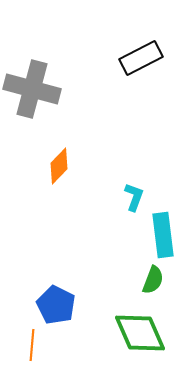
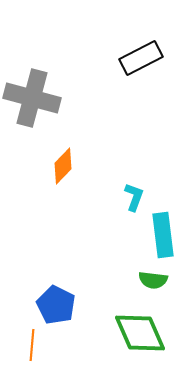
gray cross: moved 9 px down
orange diamond: moved 4 px right
green semicircle: rotated 76 degrees clockwise
